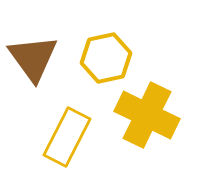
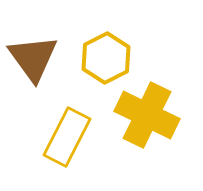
yellow hexagon: rotated 15 degrees counterclockwise
